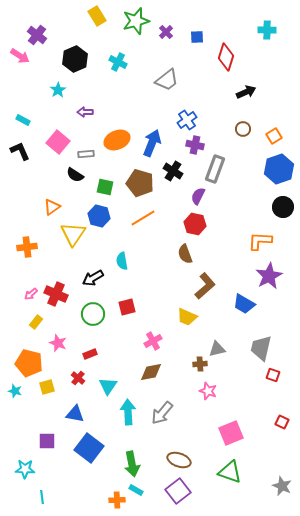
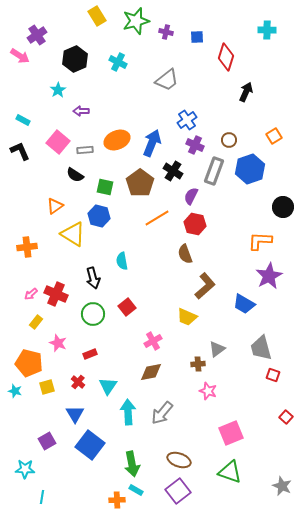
purple cross at (166, 32): rotated 32 degrees counterclockwise
purple cross at (37, 35): rotated 18 degrees clockwise
black arrow at (246, 92): rotated 42 degrees counterclockwise
purple arrow at (85, 112): moved 4 px left, 1 px up
brown circle at (243, 129): moved 14 px left, 11 px down
purple cross at (195, 145): rotated 12 degrees clockwise
gray rectangle at (86, 154): moved 1 px left, 4 px up
gray rectangle at (215, 169): moved 1 px left, 2 px down
blue hexagon at (279, 169): moved 29 px left
brown pentagon at (140, 183): rotated 20 degrees clockwise
purple semicircle at (198, 196): moved 7 px left
orange triangle at (52, 207): moved 3 px right, 1 px up
orange line at (143, 218): moved 14 px right
yellow triangle at (73, 234): rotated 32 degrees counterclockwise
black arrow at (93, 278): rotated 75 degrees counterclockwise
red square at (127, 307): rotated 24 degrees counterclockwise
gray trapezoid at (261, 348): rotated 28 degrees counterclockwise
gray triangle at (217, 349): rotated 24 degrees counterclockwise
brown cross at (200, 364): moved 2 px left
red cross at (78, 378): moved 4 px down
blue triangle at (75, 414): rotated 48 degrees clockwise
red square at (282, 422): moved 4 px right, 5 px up; rotated 16 degrees clockwise
purple square at (47, 441): rotated 30 degrees counterclockwise
blue square at (89, 448): moved 1 px right, 3 px up
cyan line at (42, 497): rotated 16 degrees clockwise
